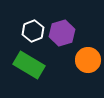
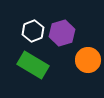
green rectangle: moved 4 px right
